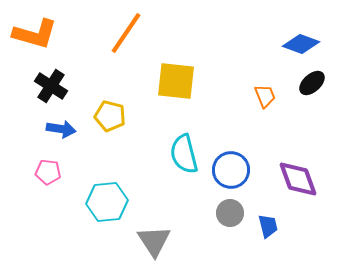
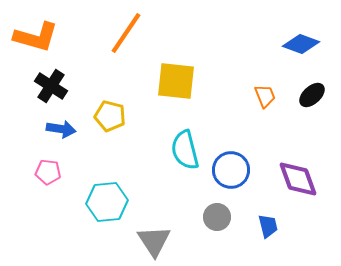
orange L-shape: moved 1 px right, 3 px down
black ellipse: moved 12 px down
cyan semicircle: moved 1 px right, 4 px up
gray circle: moved 13 px left, 4 px down
